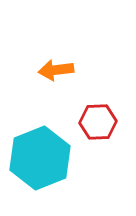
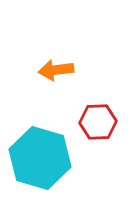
cyan hexagon: rotated 22 degrees counterclockwise
